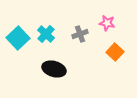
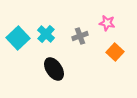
gray cross: moved 2 px down
black ellipse: rotated 40 degrees clockwise
